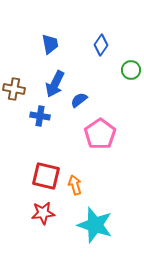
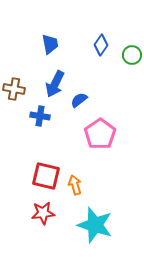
green circle: moved 1 px right, 15 px up
